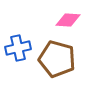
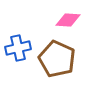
brown pentagon: rotated 9 degrees clockwise
